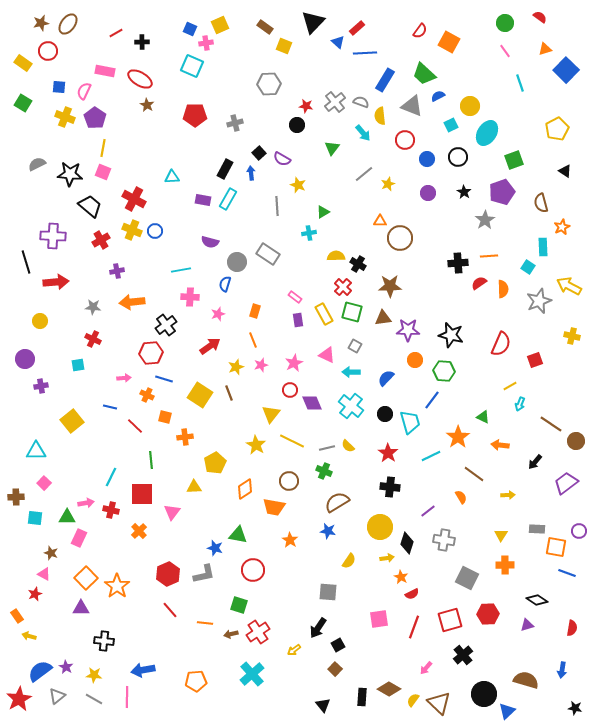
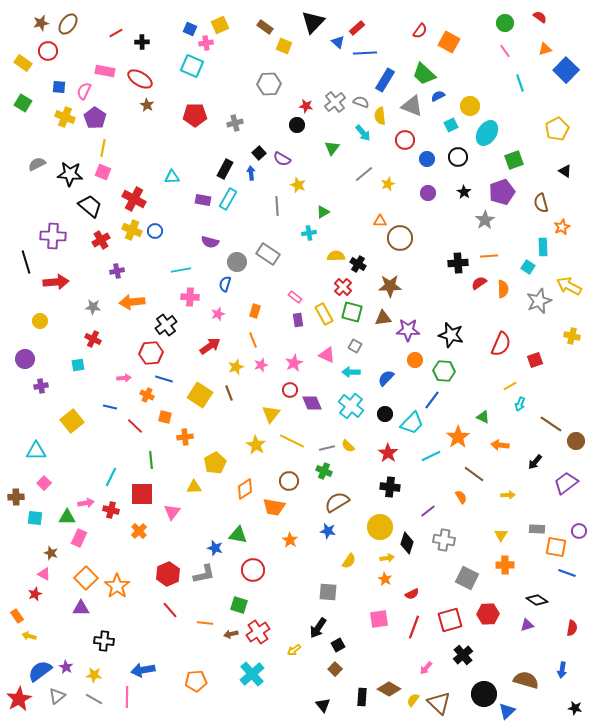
cyan trapezoid at (410, 422): moved 2 px right, 1 px down; rotated 60 degrees clockwise
orange star at (401, 577): moved 16 px left, 2 px down
